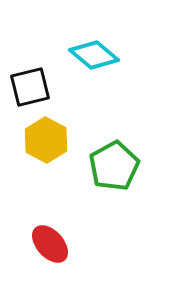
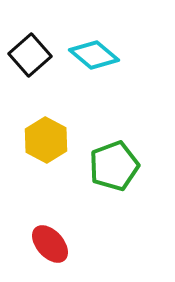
black square: moved 32 px up; rotated 27 degrees counterclockwise
green pentagon: rotated 9 degrees clockwise
